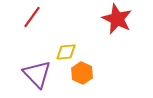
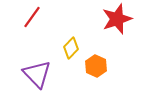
red star: rotated 28 degrees clockwise
yellow diamond: moved 5 px right, 4 px up; rotated 40 degrees counterclockwise
orange hexagon: moved 14 px right, 7 px up
